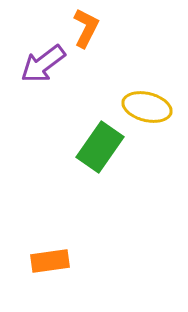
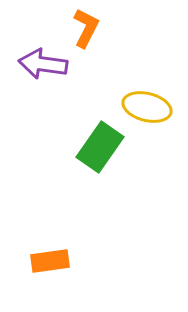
purple arrow: rotated 45 degrees clockwise
